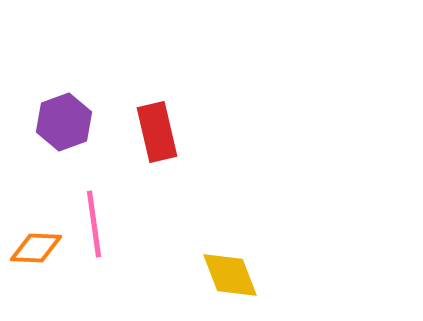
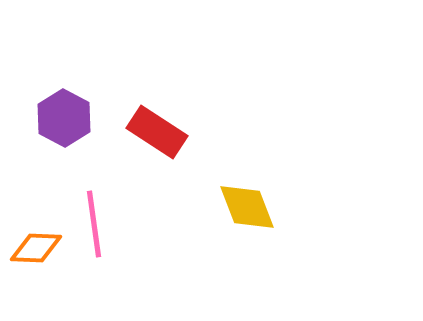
purple hexagon: moved 4 px up; rotated 12 degrees counterclockwise
red rectangle: rotated 44 degrees counterclockwise
yellow diamond: moved 17 px right, 68 px up
